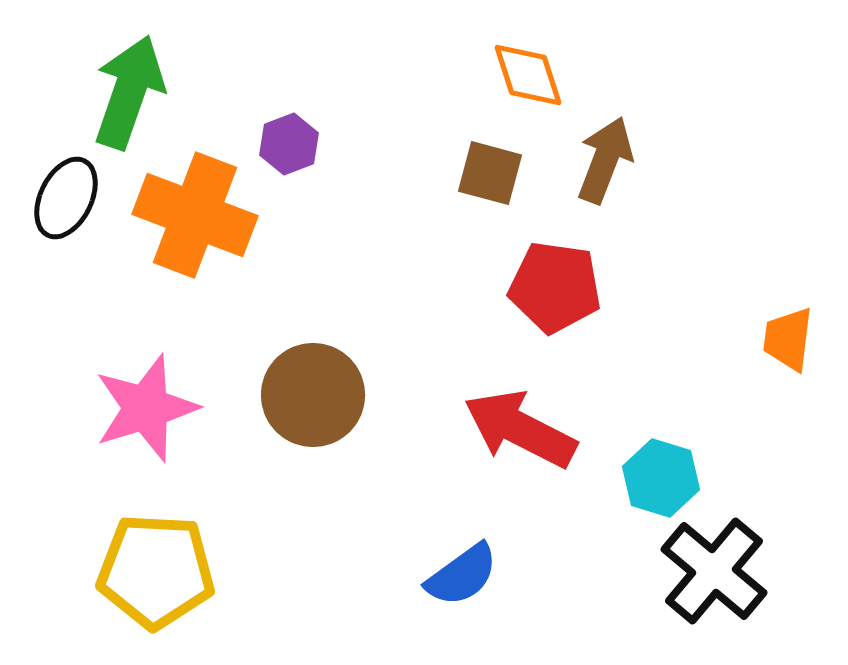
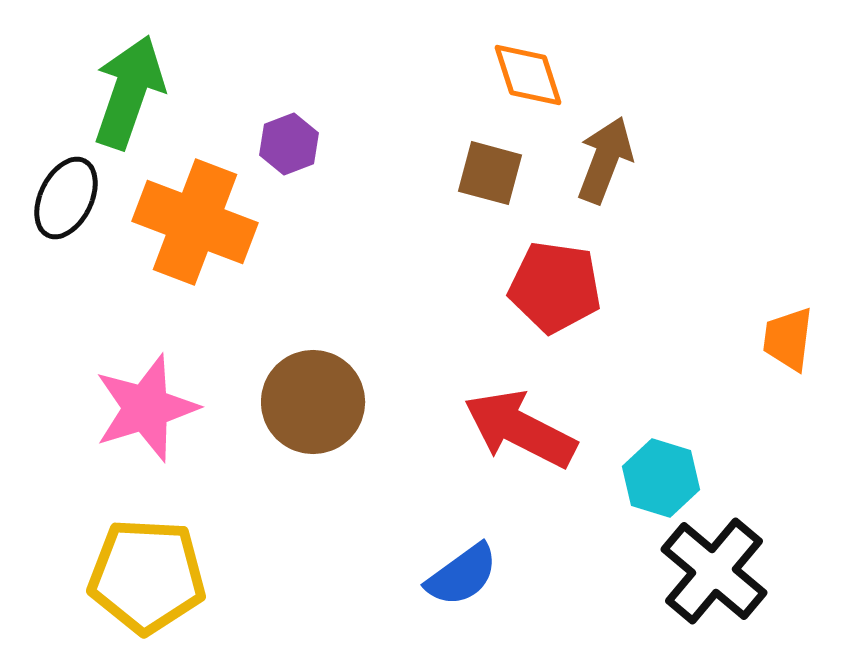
orange cross: moved 7 px down
brown circle: moved 7 px down
yellow pentagon: moved 9 px left, 5 px down
